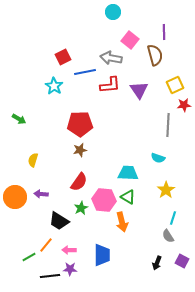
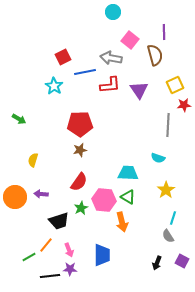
black trapezoid: rotated 50 degrees counterclockwise
pink arrow: rotated 112 degrees counterclockwise
